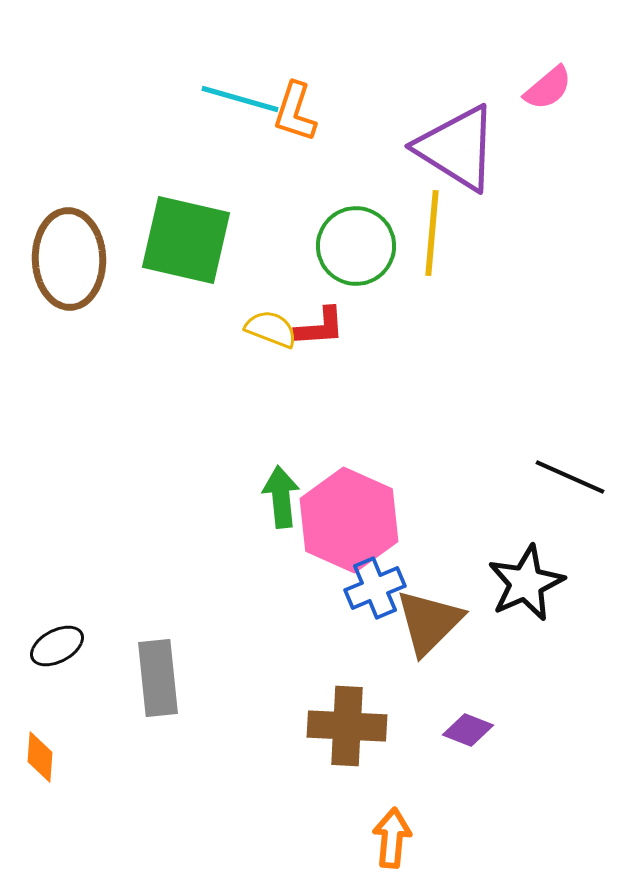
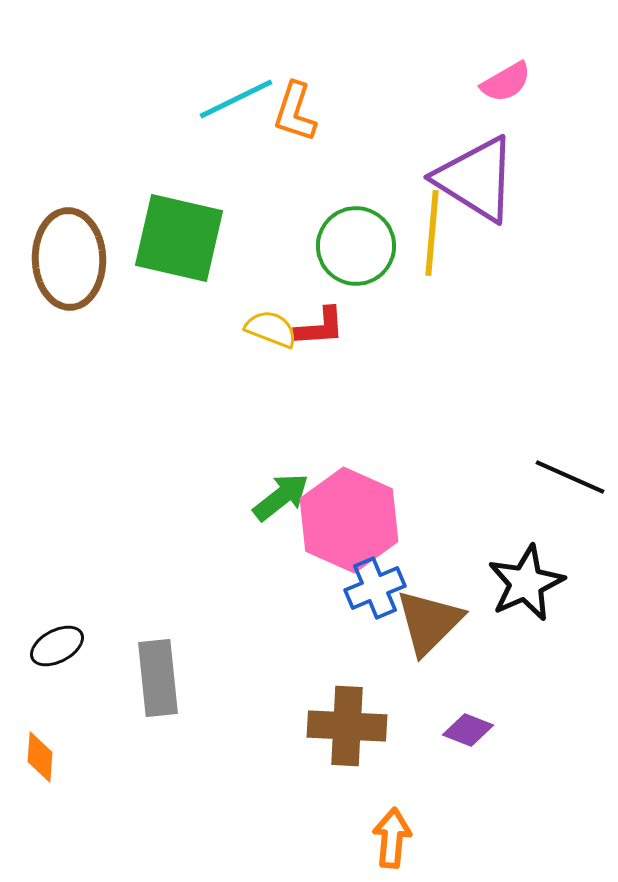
pink semicircle: moved 42 px left, 6 px up; rotated 10 degrees clockwise
cyan line: moved 4 px left; rotated 42 degrees counterclockwise
purple triangle: moved 19 px right, 31 px down
green square: moved 7 px left, 2 px up
green arrow: rotated 58 degrees clockwise
